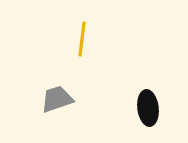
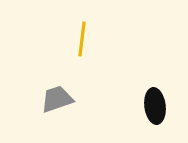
black ellipse: moved 7 px right, 2 px up
